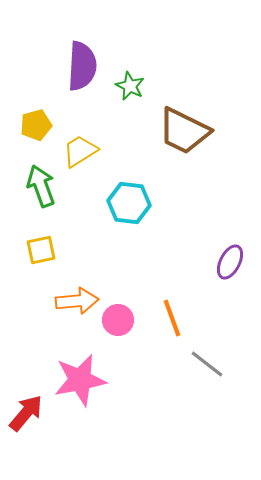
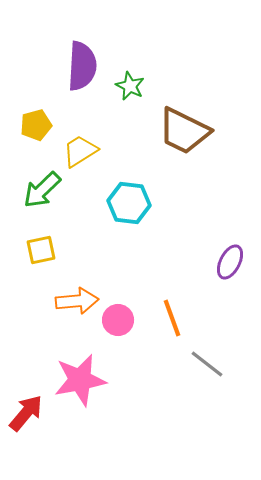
green arrow: moved 1 px right, 4 px down; rotated 114 degrees counterclockwise
